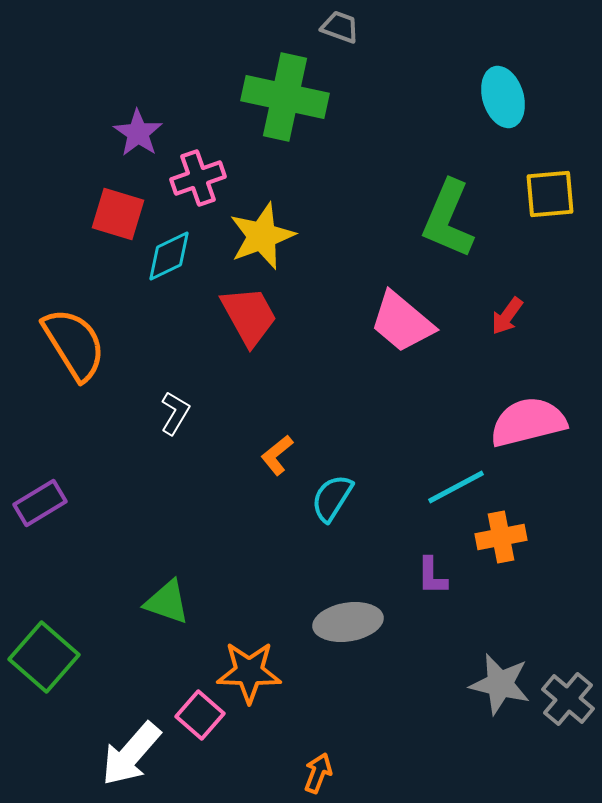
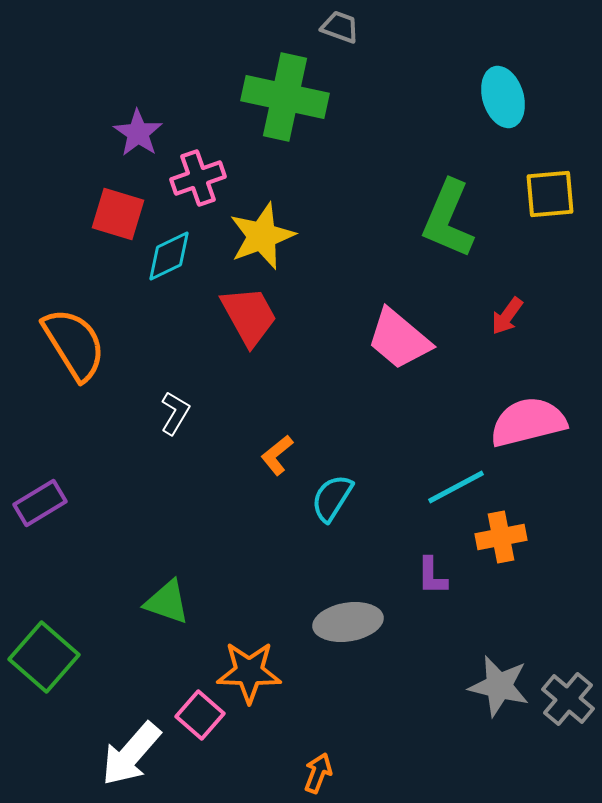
pink trapezoid: moved 3 px left, 17 px down
gray star: moved 1 px left, 2 px down
